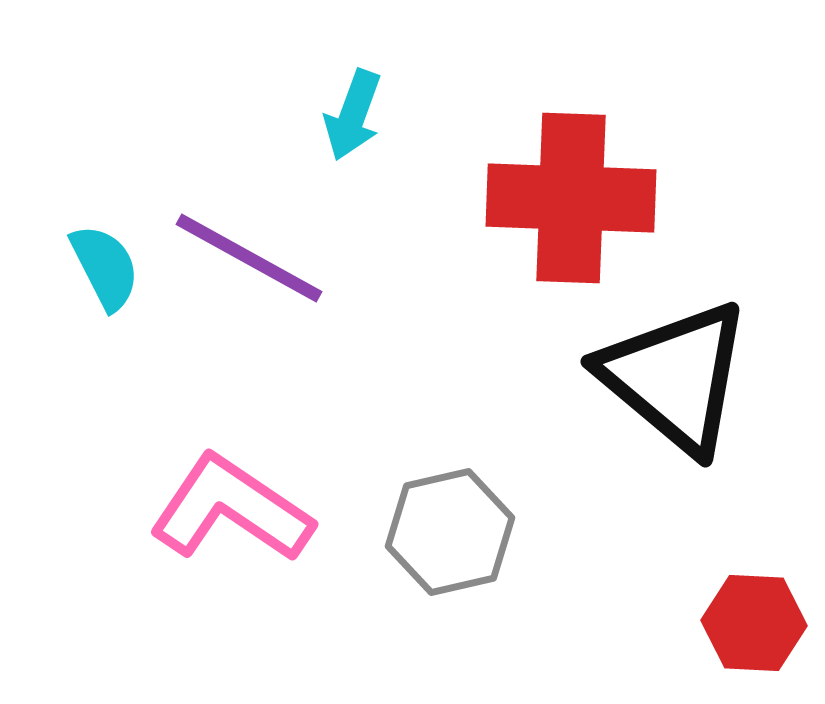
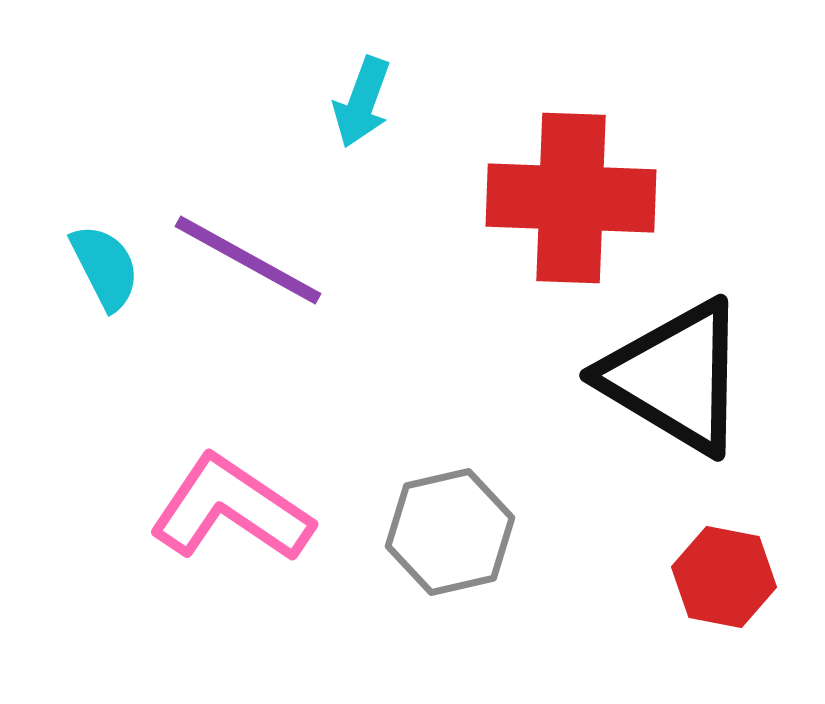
cyan arrow: moved 9 px right, 13 px up
purple line: moved 1 px left, 2 px down
black triangle: rotated 9 degrees counterclockwise
red hexagon: moved 30 px left, 46 px up; rotated 8 degrees clockwise
